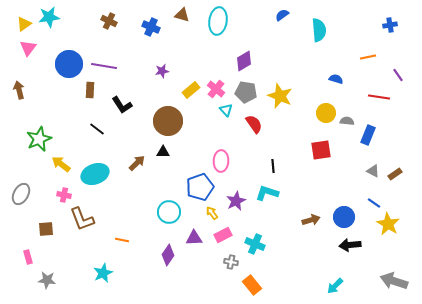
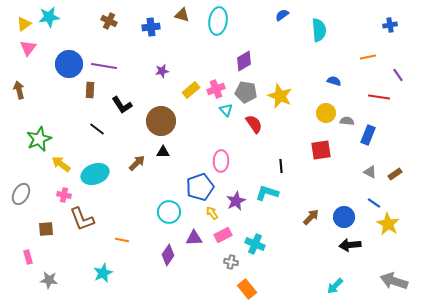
blue cross at (151, 27): rotated 30 degrees counterclockwise
blue semicircle at (336, 79): moved 2 px left, 2 px down
pink cross at (216, 89): rotated 30 degrees clockwise
brown circle at (168, 121): moved 7 px left
black line at (273, 166): moved 8 px right
gray triangle at (373, 171): moved 3 px left, 1 px down
brown arrow at (311, 220): moved 3 px up; rotated 30 degrees counterclockwise
gray star at (47, 280): moved 2 px right
orange rectangle at (252, 285): moved 5 px left, 4 px down
